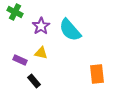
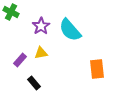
green cross: moved 4 px left
yellow triangle: rotated 24 degrees counterclockwise
purple rectangle: rotated 72 degrees counterclockwise
orange rectangle: moved 5 px up
black rectangle: moved 2 px down
